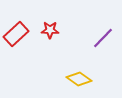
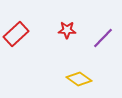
red star: moved 17 px right
